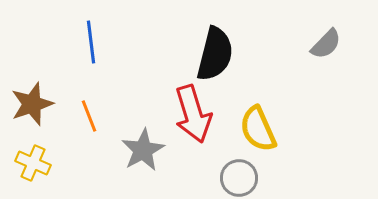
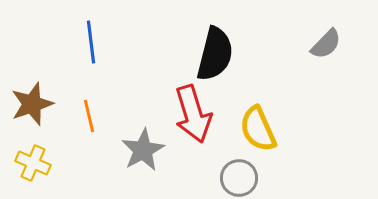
orange line: rotated 8 degrees clockwise
